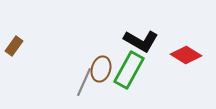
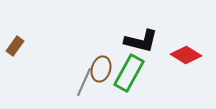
black L-shape: rotated 16 degrees counterclockwise
brown rectangle: moved 1 px right
green rectangle: moved 3 px down
